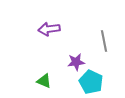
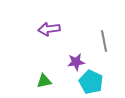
green triangle: rotated 35 degrees counterclockwise
